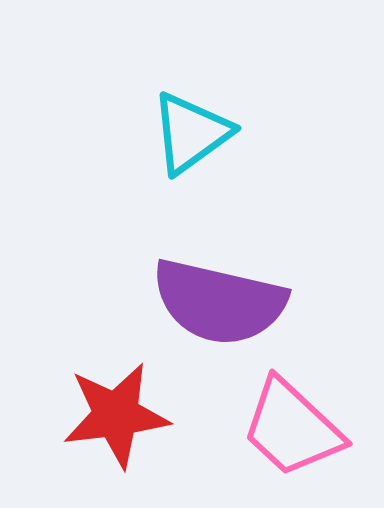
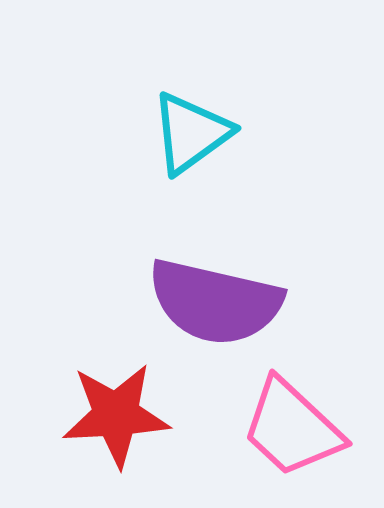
purple semicircle: moved 4 px left
red star: rotated 4 degrees clockwise
